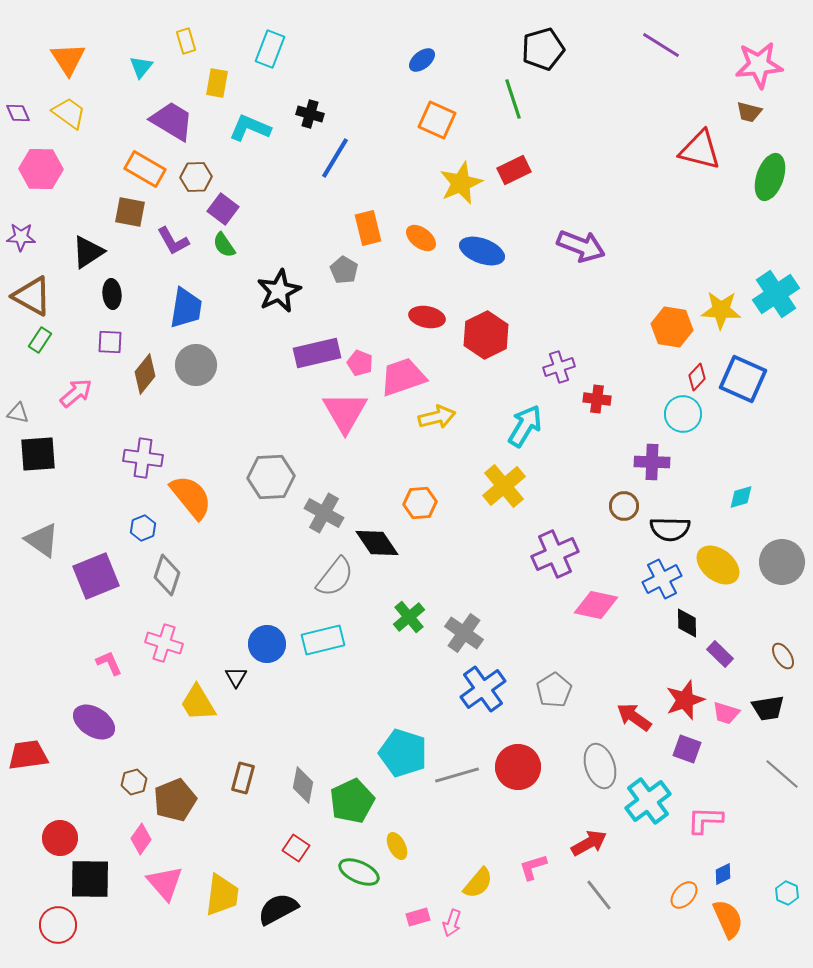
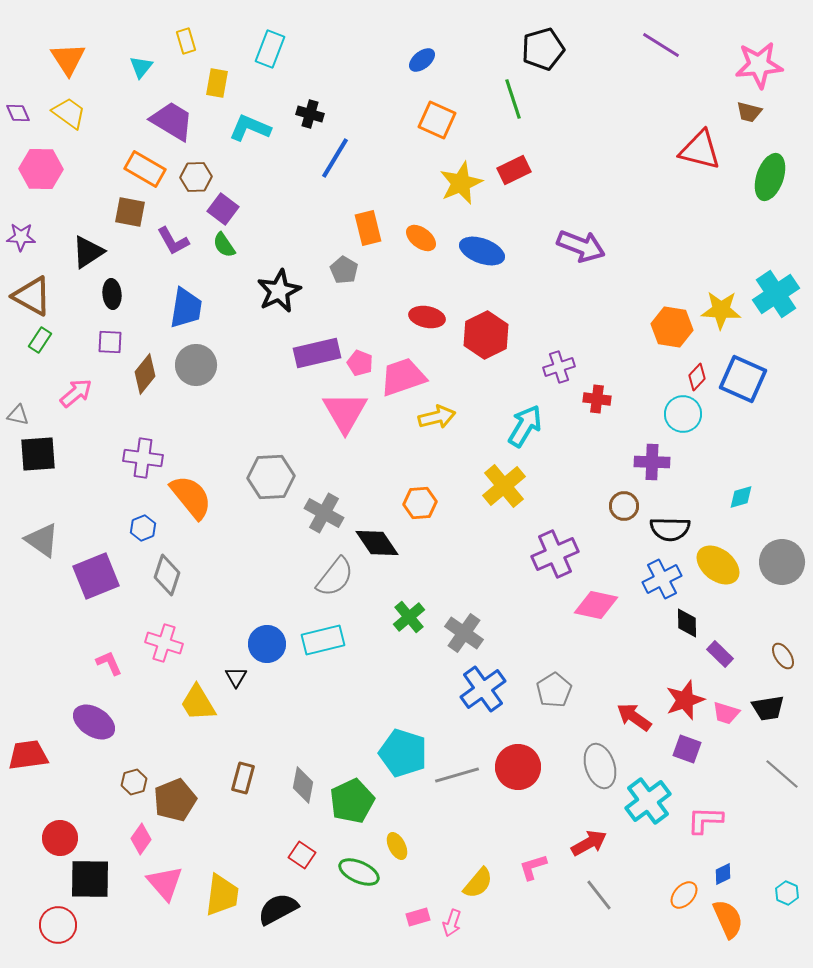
gray triangle at (18, 413): moved 2 px down
red square at (296, 848): moved 6 px right, 7 px down
